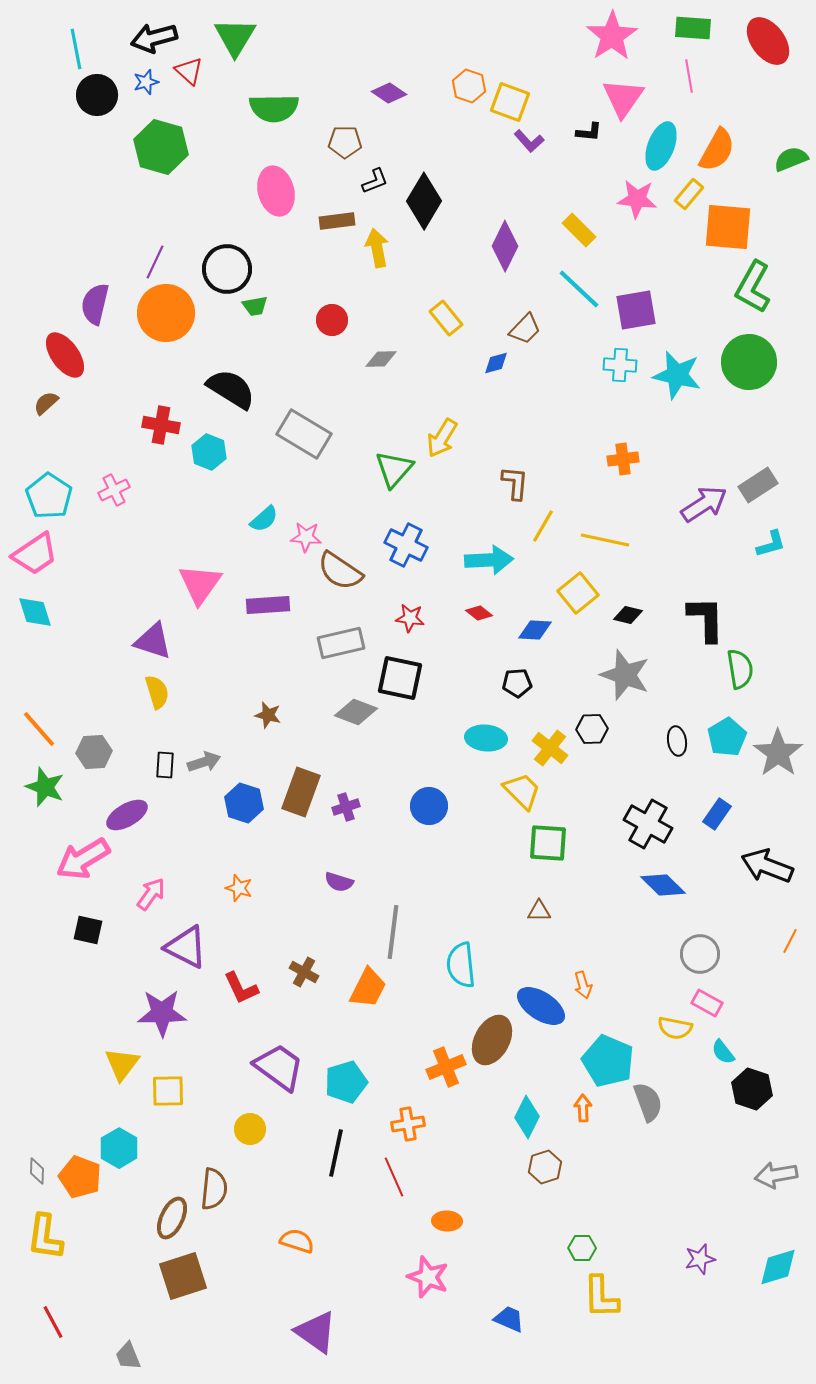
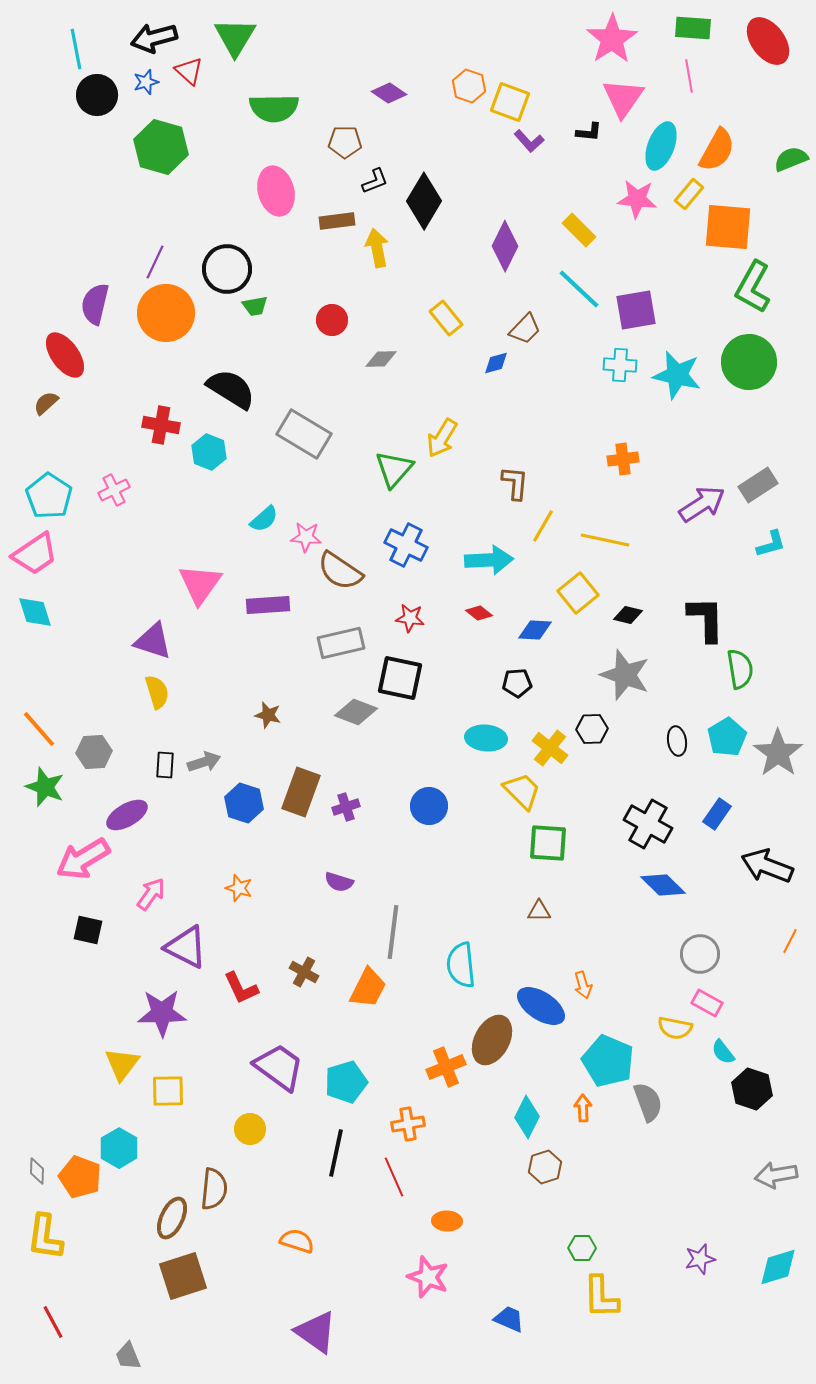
pink star at (612, 36): moved 3 px down
purple arrow at (704, 504): moved 2 px left
